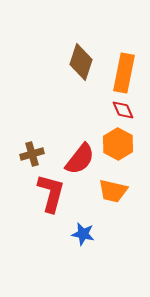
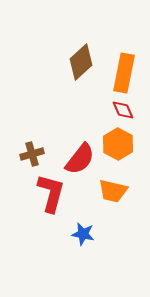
brown diamond: rotated 30 degrees clockwise
